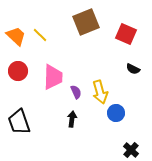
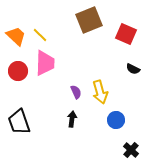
brown square: moved 3 px right, 2 px up
pink trapezoid: moved 8 px left, 14 px up
blue circle: moved 7 px down
